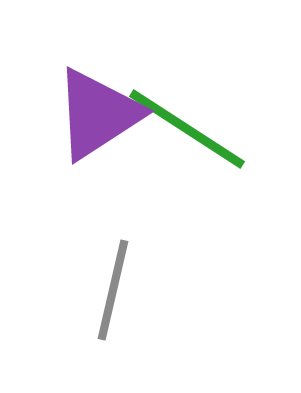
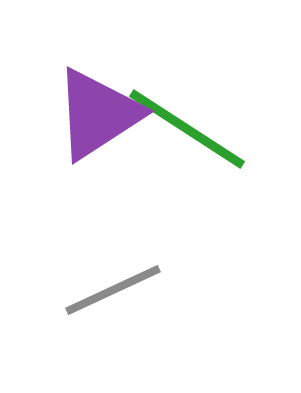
gray line: rotated 52 degrees clockwise
